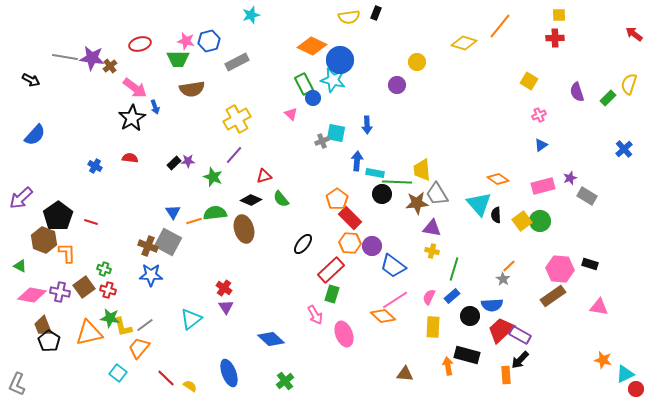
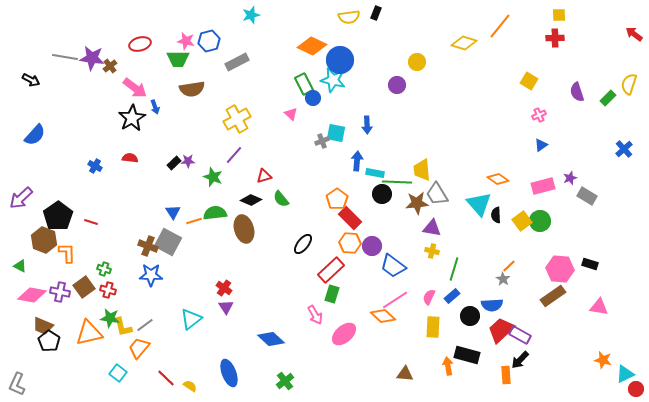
brown trapezoid at (43, 326): rotated 45 degrees counterclockwise
pink ellipse at (344, 334): rotated 70 degrees clockwise
